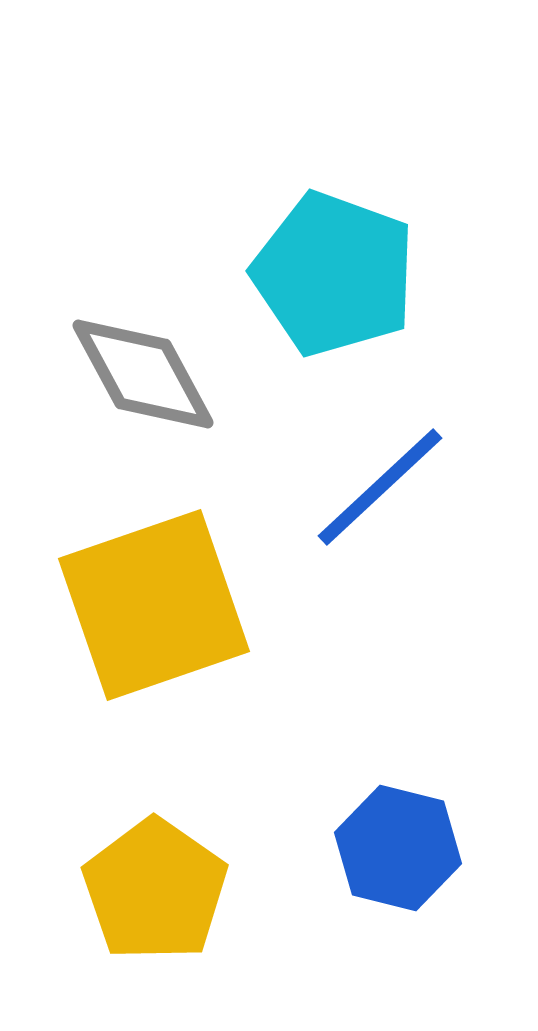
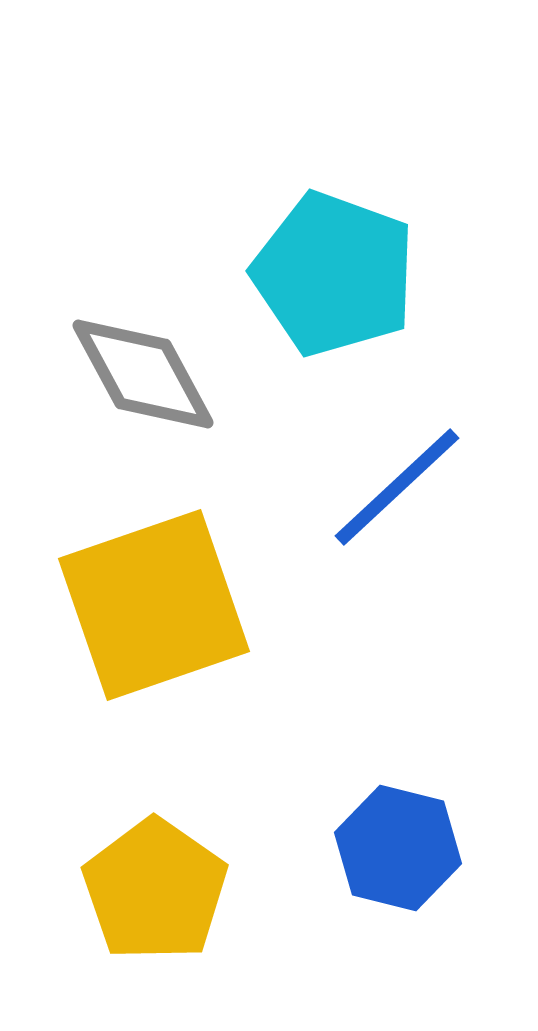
blue line: moved 17 px right
